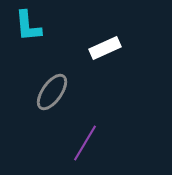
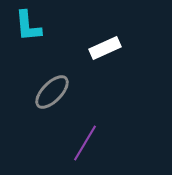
gray ellipse: rotated 9 degrees clockwise
